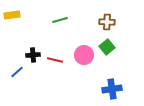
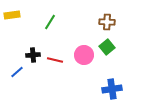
green line: moved 10 px left, 2 px down; rotated 42 degrees counterclockwise
